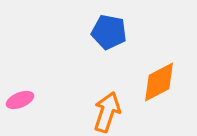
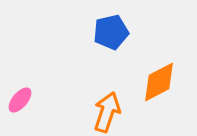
blue pentagon: moved 2 px right; rotated 24 degrees counterclockwise
pink ellipse: rotated 28 degrees counterclockwise
